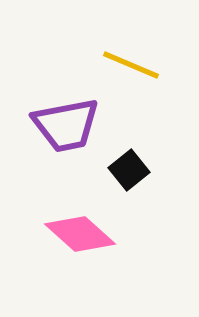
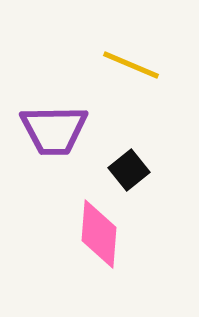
purple trapezoid: moved 12 px left, 5 px down; rotated 10 degrees clockwise
pink diamond: moved 19 px right; rotated 52 degrees clockwise
